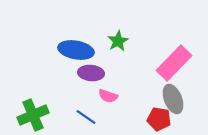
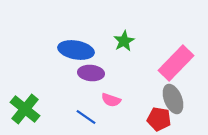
green star: moved 6 px right
pink rectangle: moved 2 px right
pink semicircle: moved 3 px right, 4 px down
green cross: moved 8 px left, 6 px up; rotated 28 degrees counterclockwise
